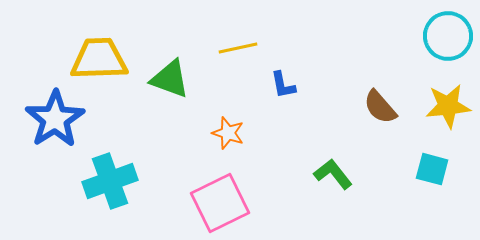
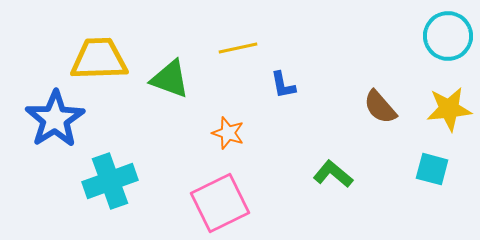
yellow star: moved 1 px right, 3 px down
green L-shape: rotated 12 degrees counterclockwise
